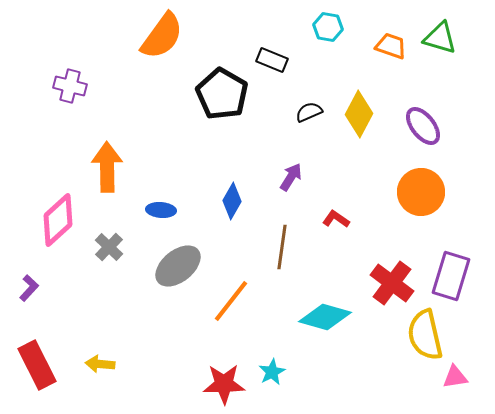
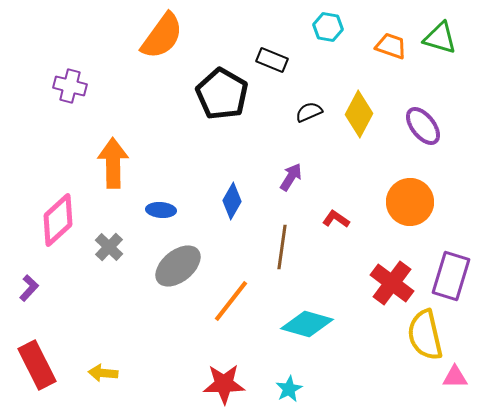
orange arrow: moved 6 px right, 4 px up
orange circle: moved 11 px left, 10 px down
cyan diamond: moved 18 px left, 7 px down
yellow arrow: moved 3 px right, 9 px down
cyan star: moved 17 px right, 17 px down
pink triangle: rotated 8 degrees clockwise
